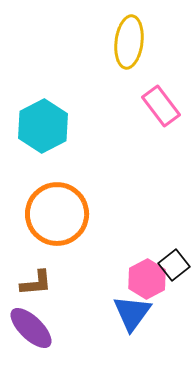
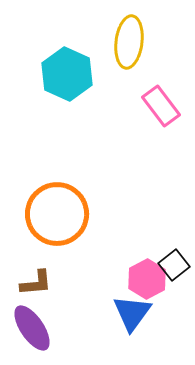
cyan hexagon: moved 24 px right, 52 px up; rotated 9 degrees counterclockwise
purple ellipse: moved 1 px right; rotated 12 degrees clockwise
